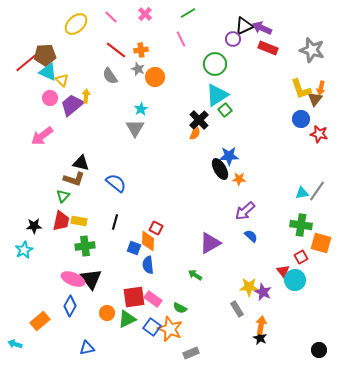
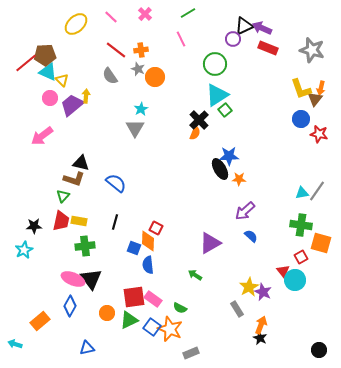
yellow star at (249, 287): rotated 30 degrees counterclockwise
green triangle at (127, 319): moved 2 px right, 1 px down
orange arrow at (261, 325): rotated 12 degrees clockwise
